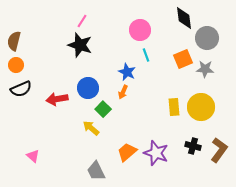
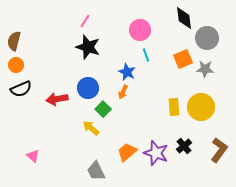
pink line: moved 3 px right
black star: moved 8 px right, 2 px down
black cross: moved 9 px left; rotated 35 degrees clockwise
